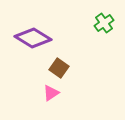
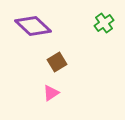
purple diamond: moved 12 px up; rotated 12 degrees clockwise
brown square: moved 2 px left, 6 px up; rotated 24 degrees clockwise
